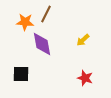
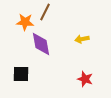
brown line: moved 1 px left, 2 px up
yellow arrow: moved 1 px left, 1 px up; rotated 32 degrees clockwise
purple diamond: moved 1 px left
red star: moved 1 px down
